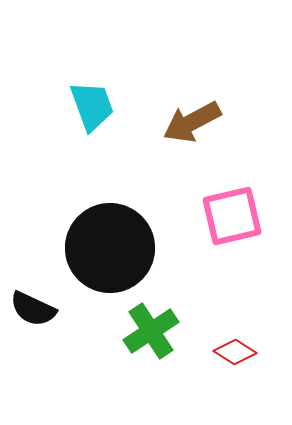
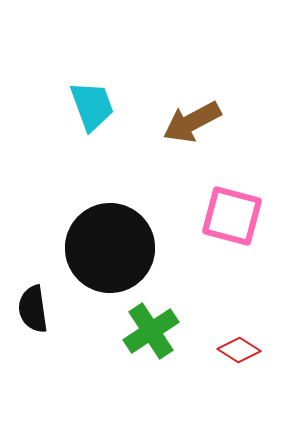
pink square: rotated 28 degrees clockwise
black semicircle: rotated 57 degrees clockwise
red diamond: moved 4 px right, 2 px up
